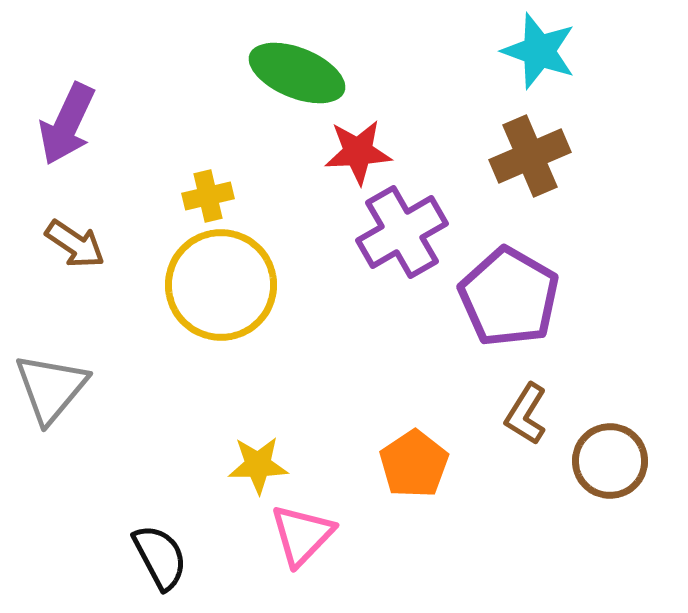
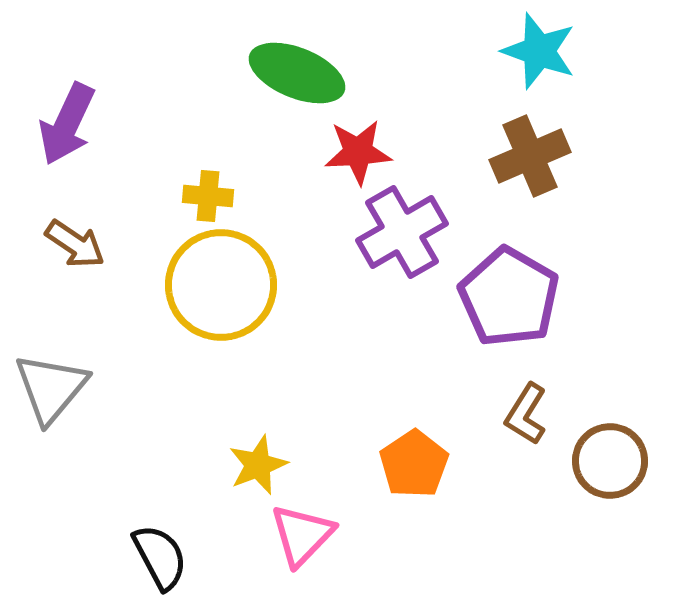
yellow cross: rotated 18 degrees clockwise
yellow star: rotated 20 degrees counterclockwise
